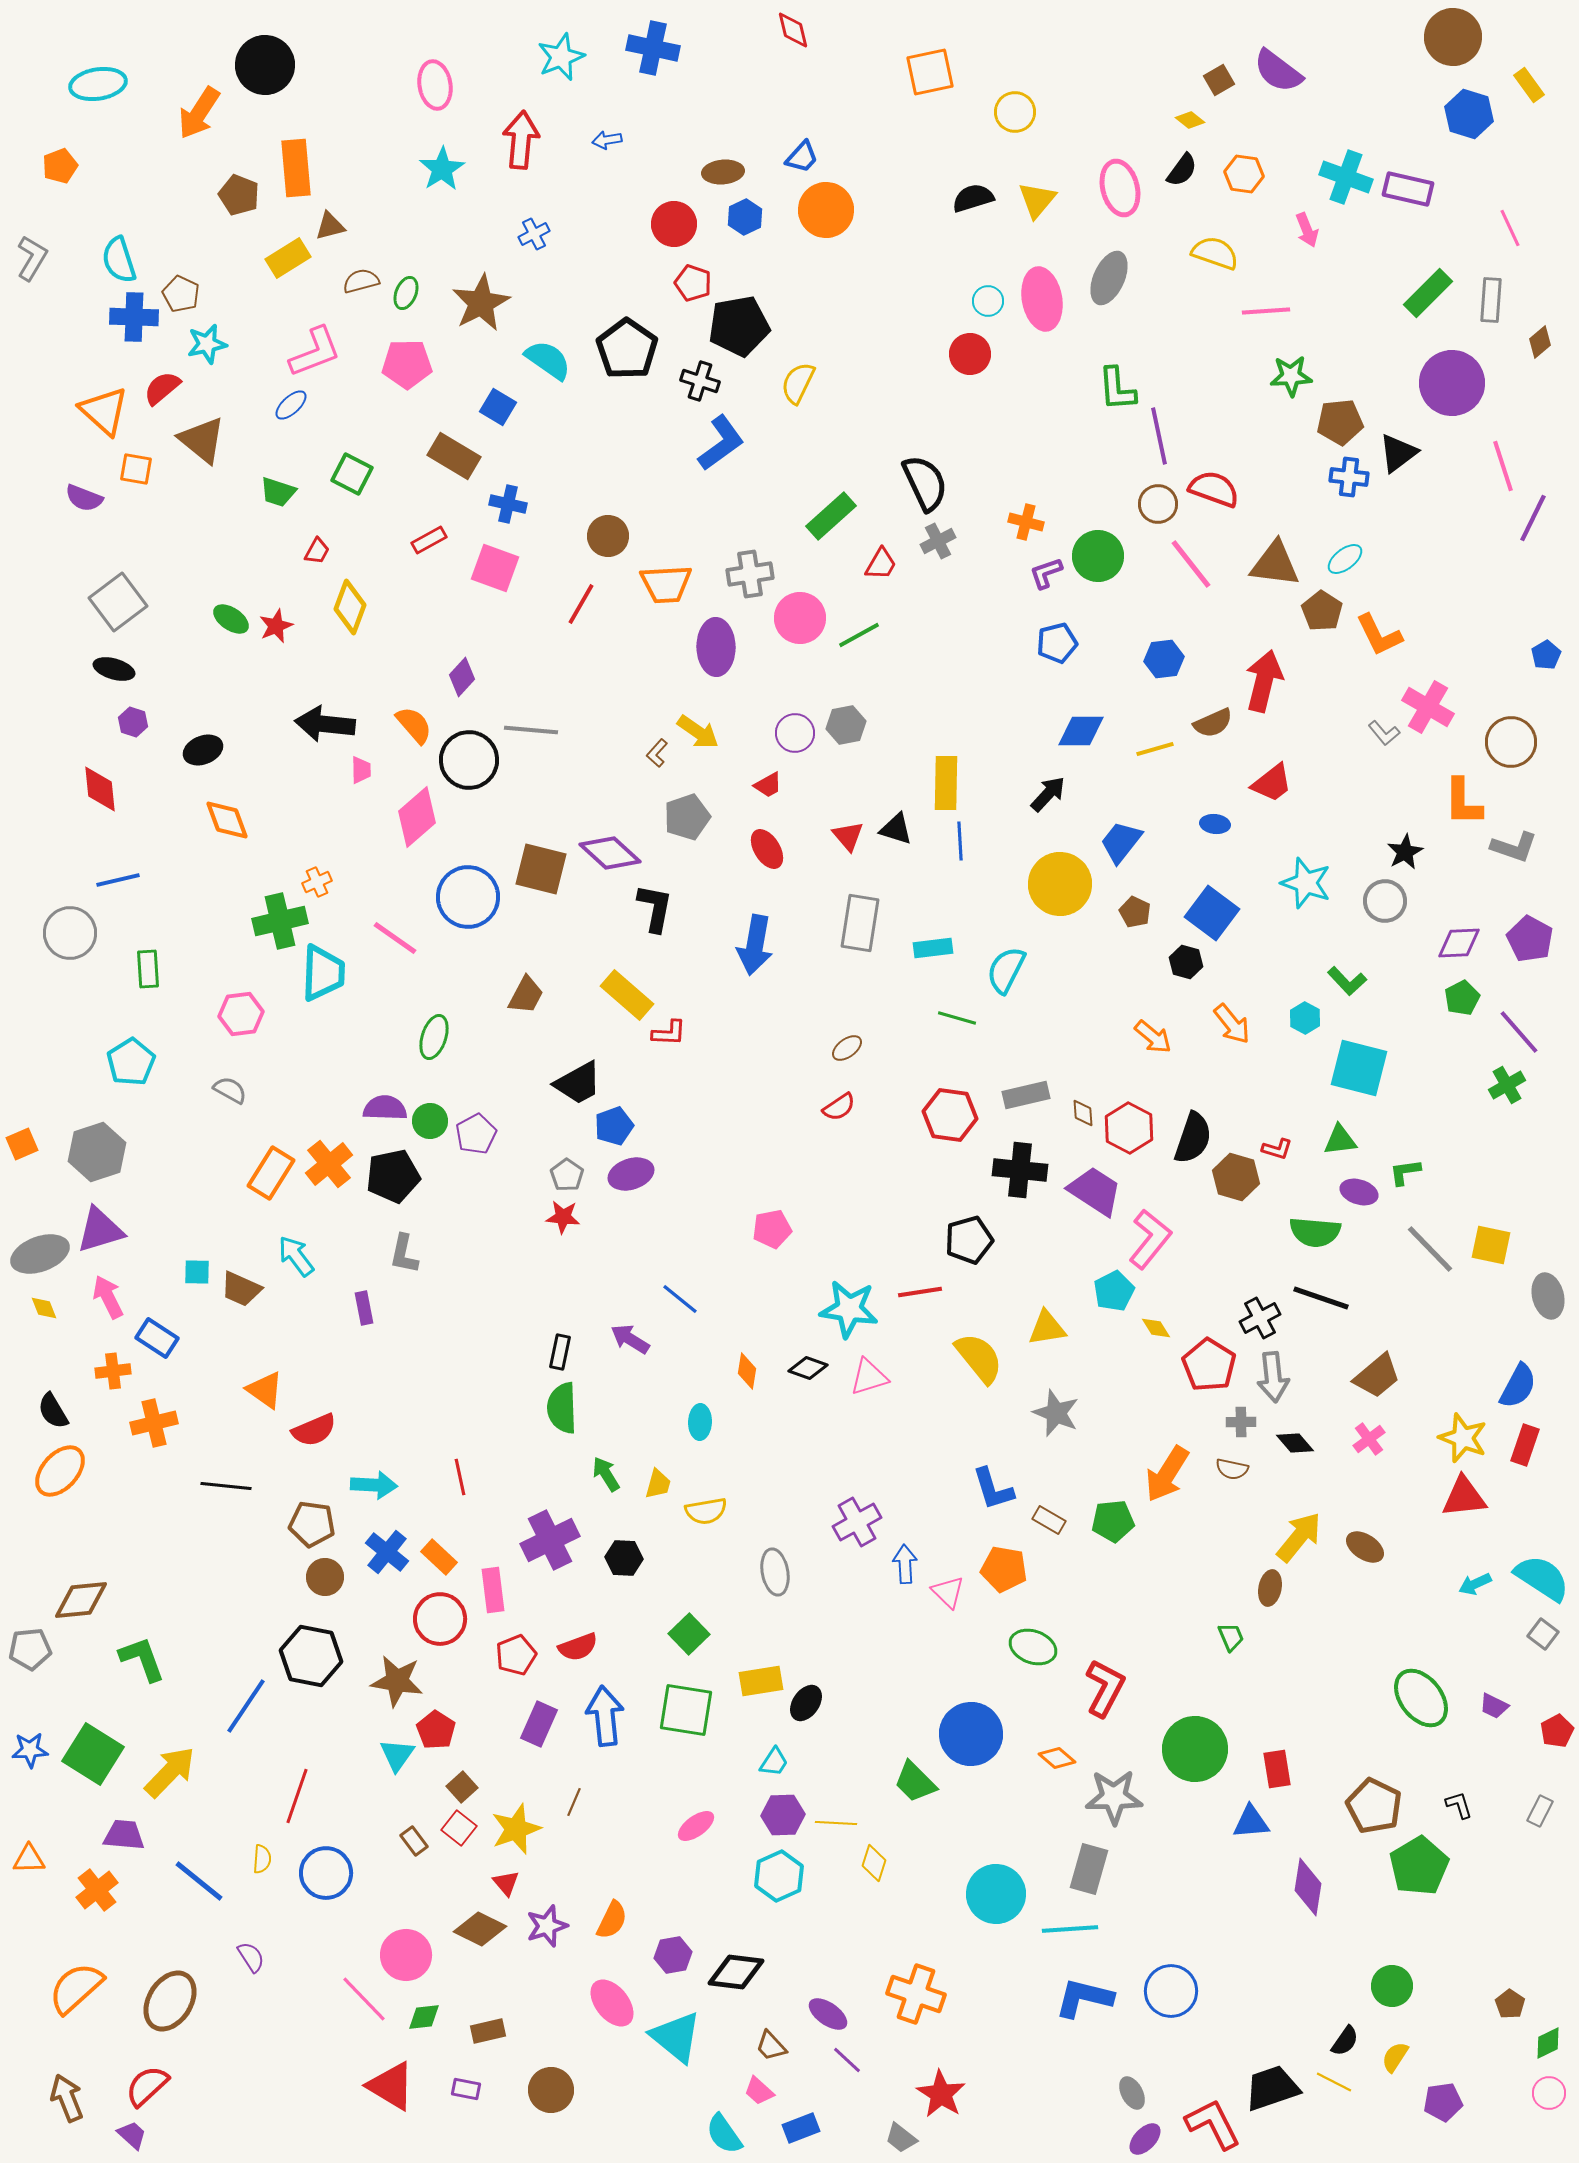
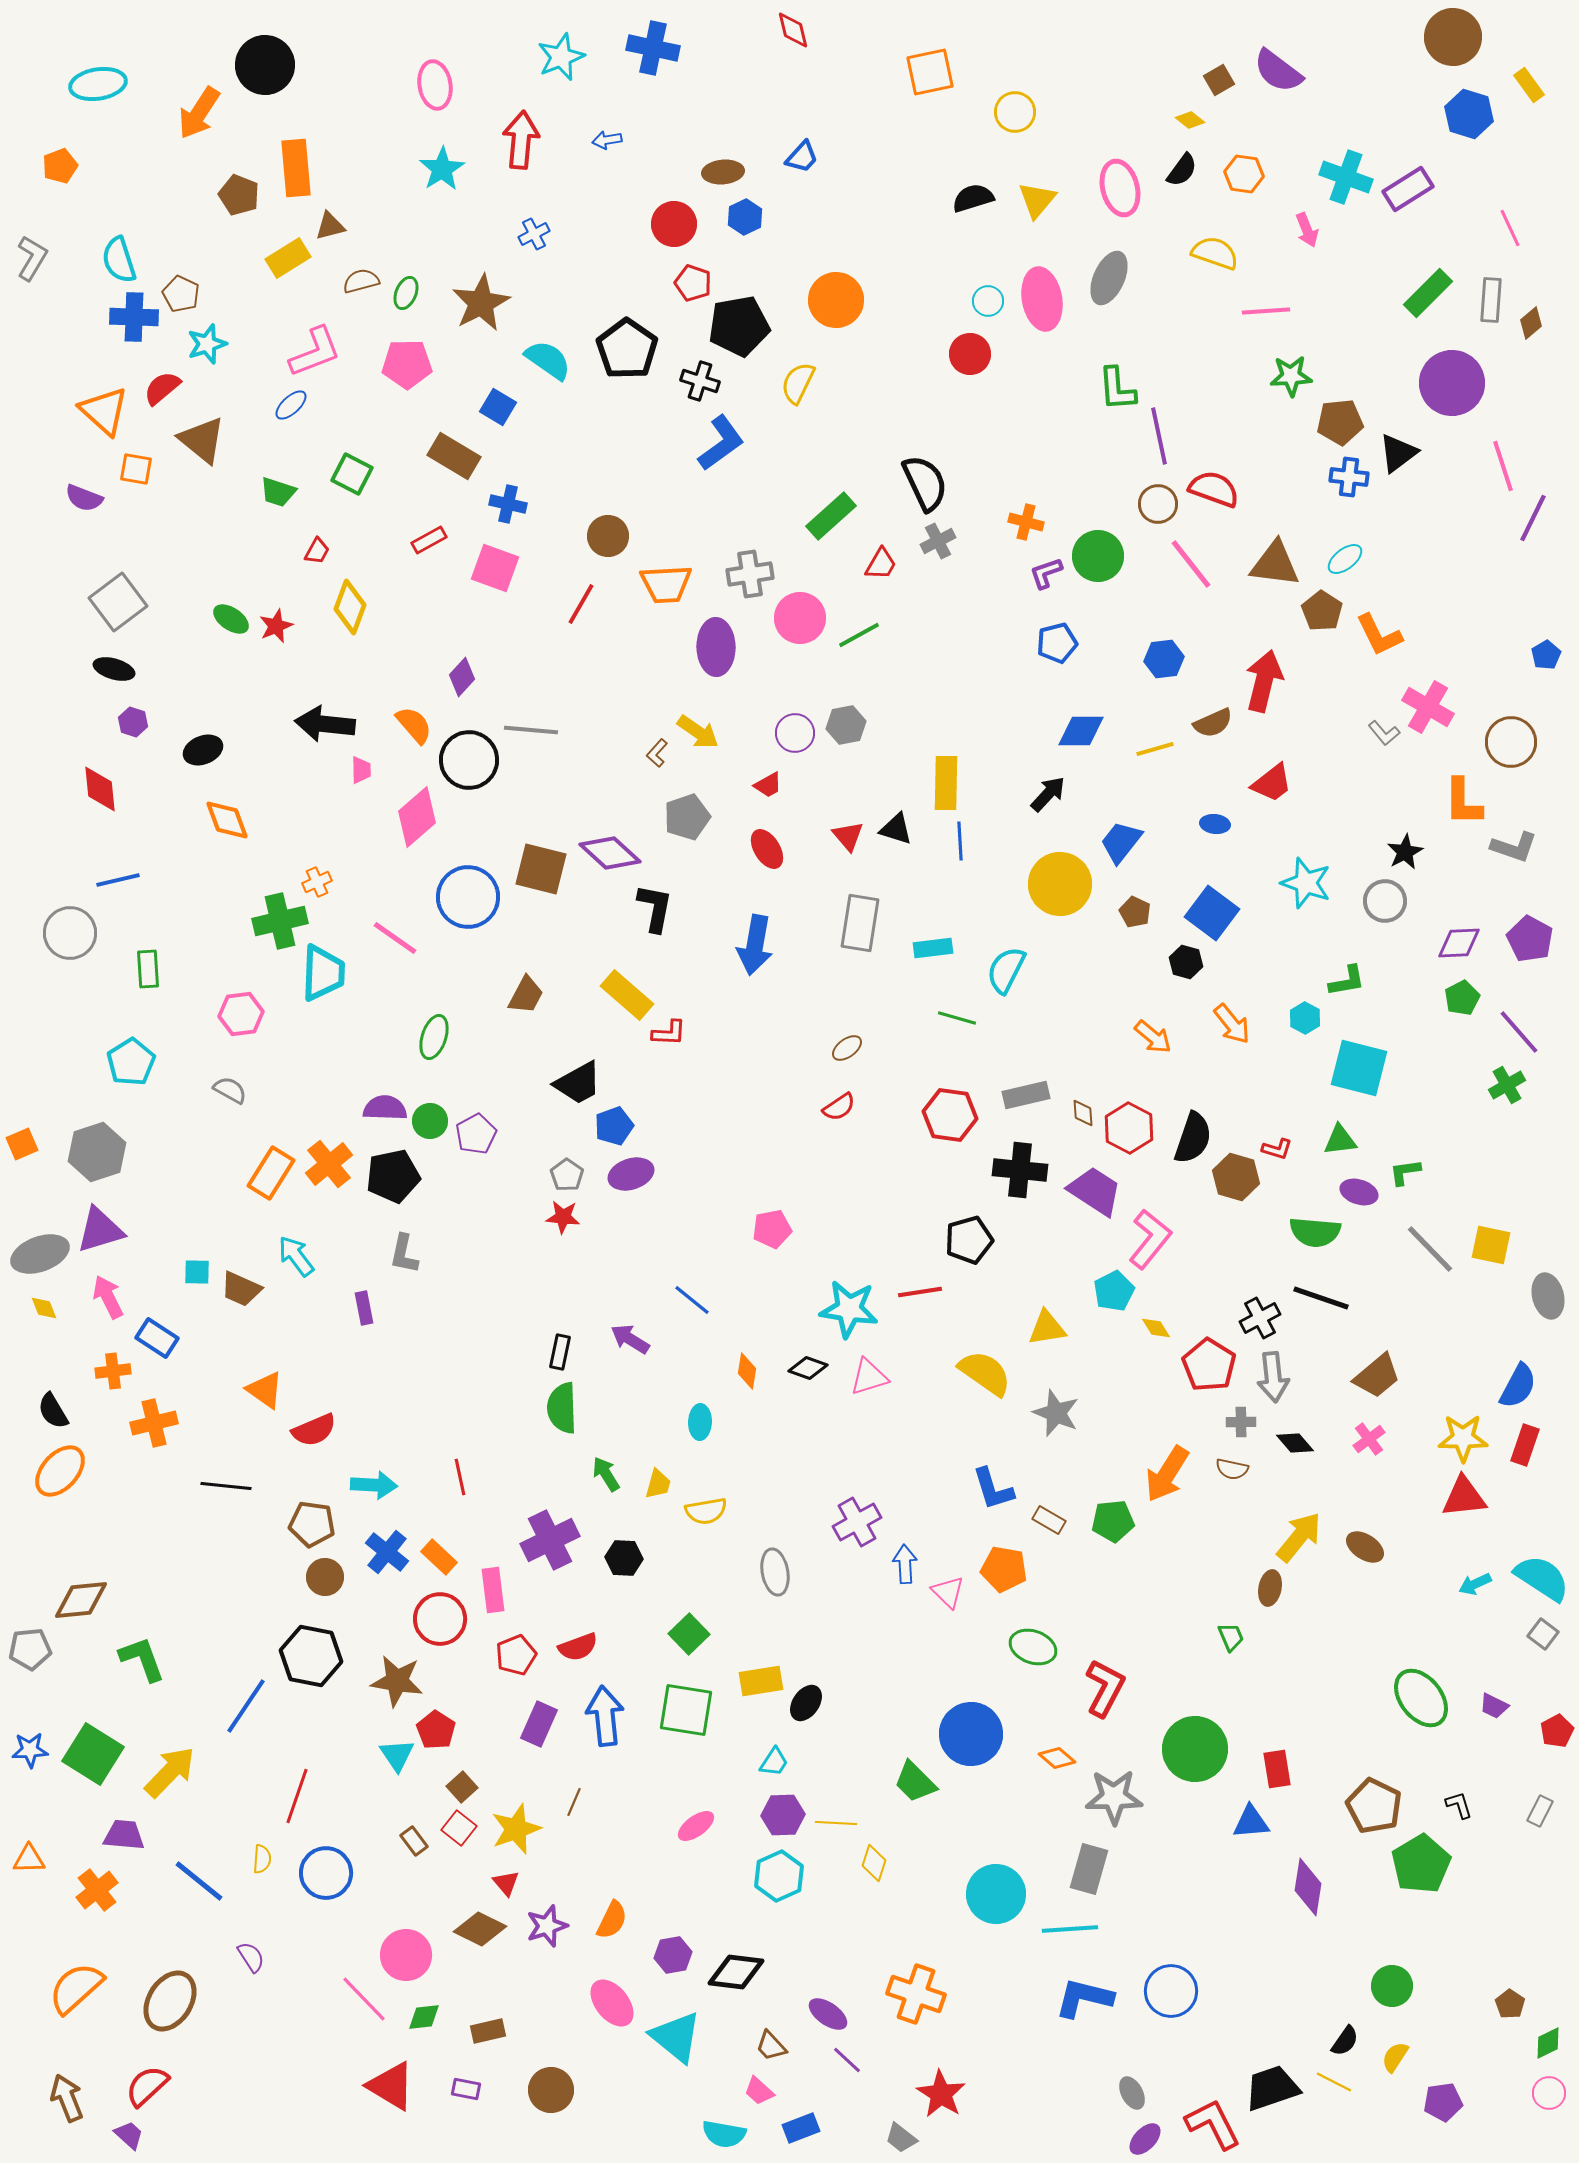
purple rectangle at (1408, 189): rotated 45 degrees counterclockwise
orange circle at (826, 210): moved 10 px right, 90 px down
brown diamond at (1540, 342): moved 9 px left, 19 px up
cyan star at (207, 344): rotated 6 degrees counterclockwise
green L-shape at (1347, 981): rotated 57 degrees counterclockwise
blue line at (680, 1299): moved 12 px right, 1 px down
yellow semicircle at (979, 1358): moved 6 px right, 15 px down; rotated 16 degrees counterclockwise
yellow star at (1463, 1438): rotated 21 degrees counterclockwise
cyan triangle at (397, 1755): rotated 9 degrees counterclockwise
green pentagon at (1419, 1866): moved 2 px right, 2 px up
cyan semicircle at (724, 2134): rotated 45 degrees counterclockwise
purple trapezoid at (132, 2135): moved 3 px left
